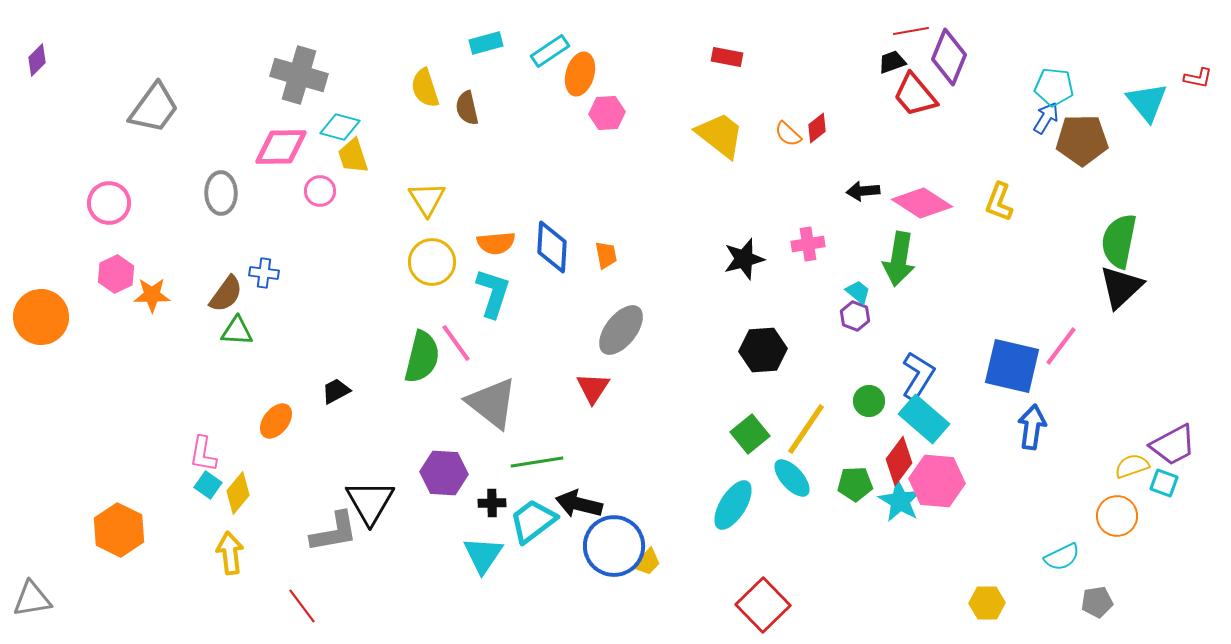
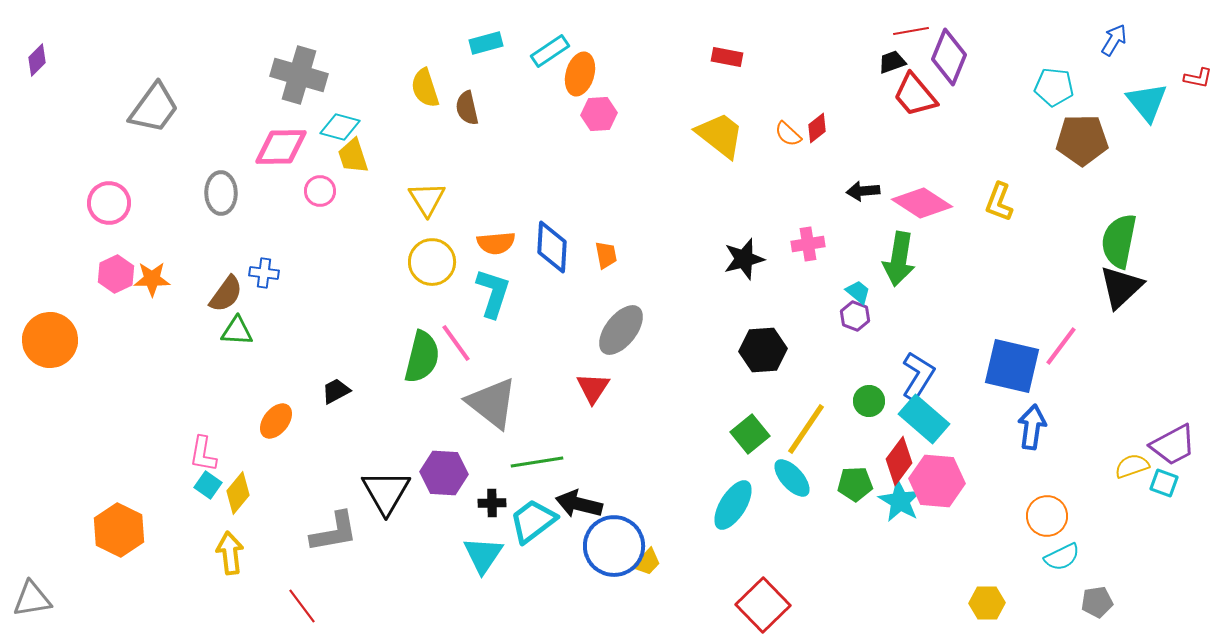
pink hexagon at (607, 113): moved 8 px left, 1 px down
blue arrow at (1046, 118): moved 68 px right, 78 px up
orange star at (152, 295): moved 16 px up
orange circle at (41, 317): moved 9 px right, 23 px down
black triangle at (370, 502): moved 16 px right, 10 px up
orange circle at (1117, 516): moved 70 px left
